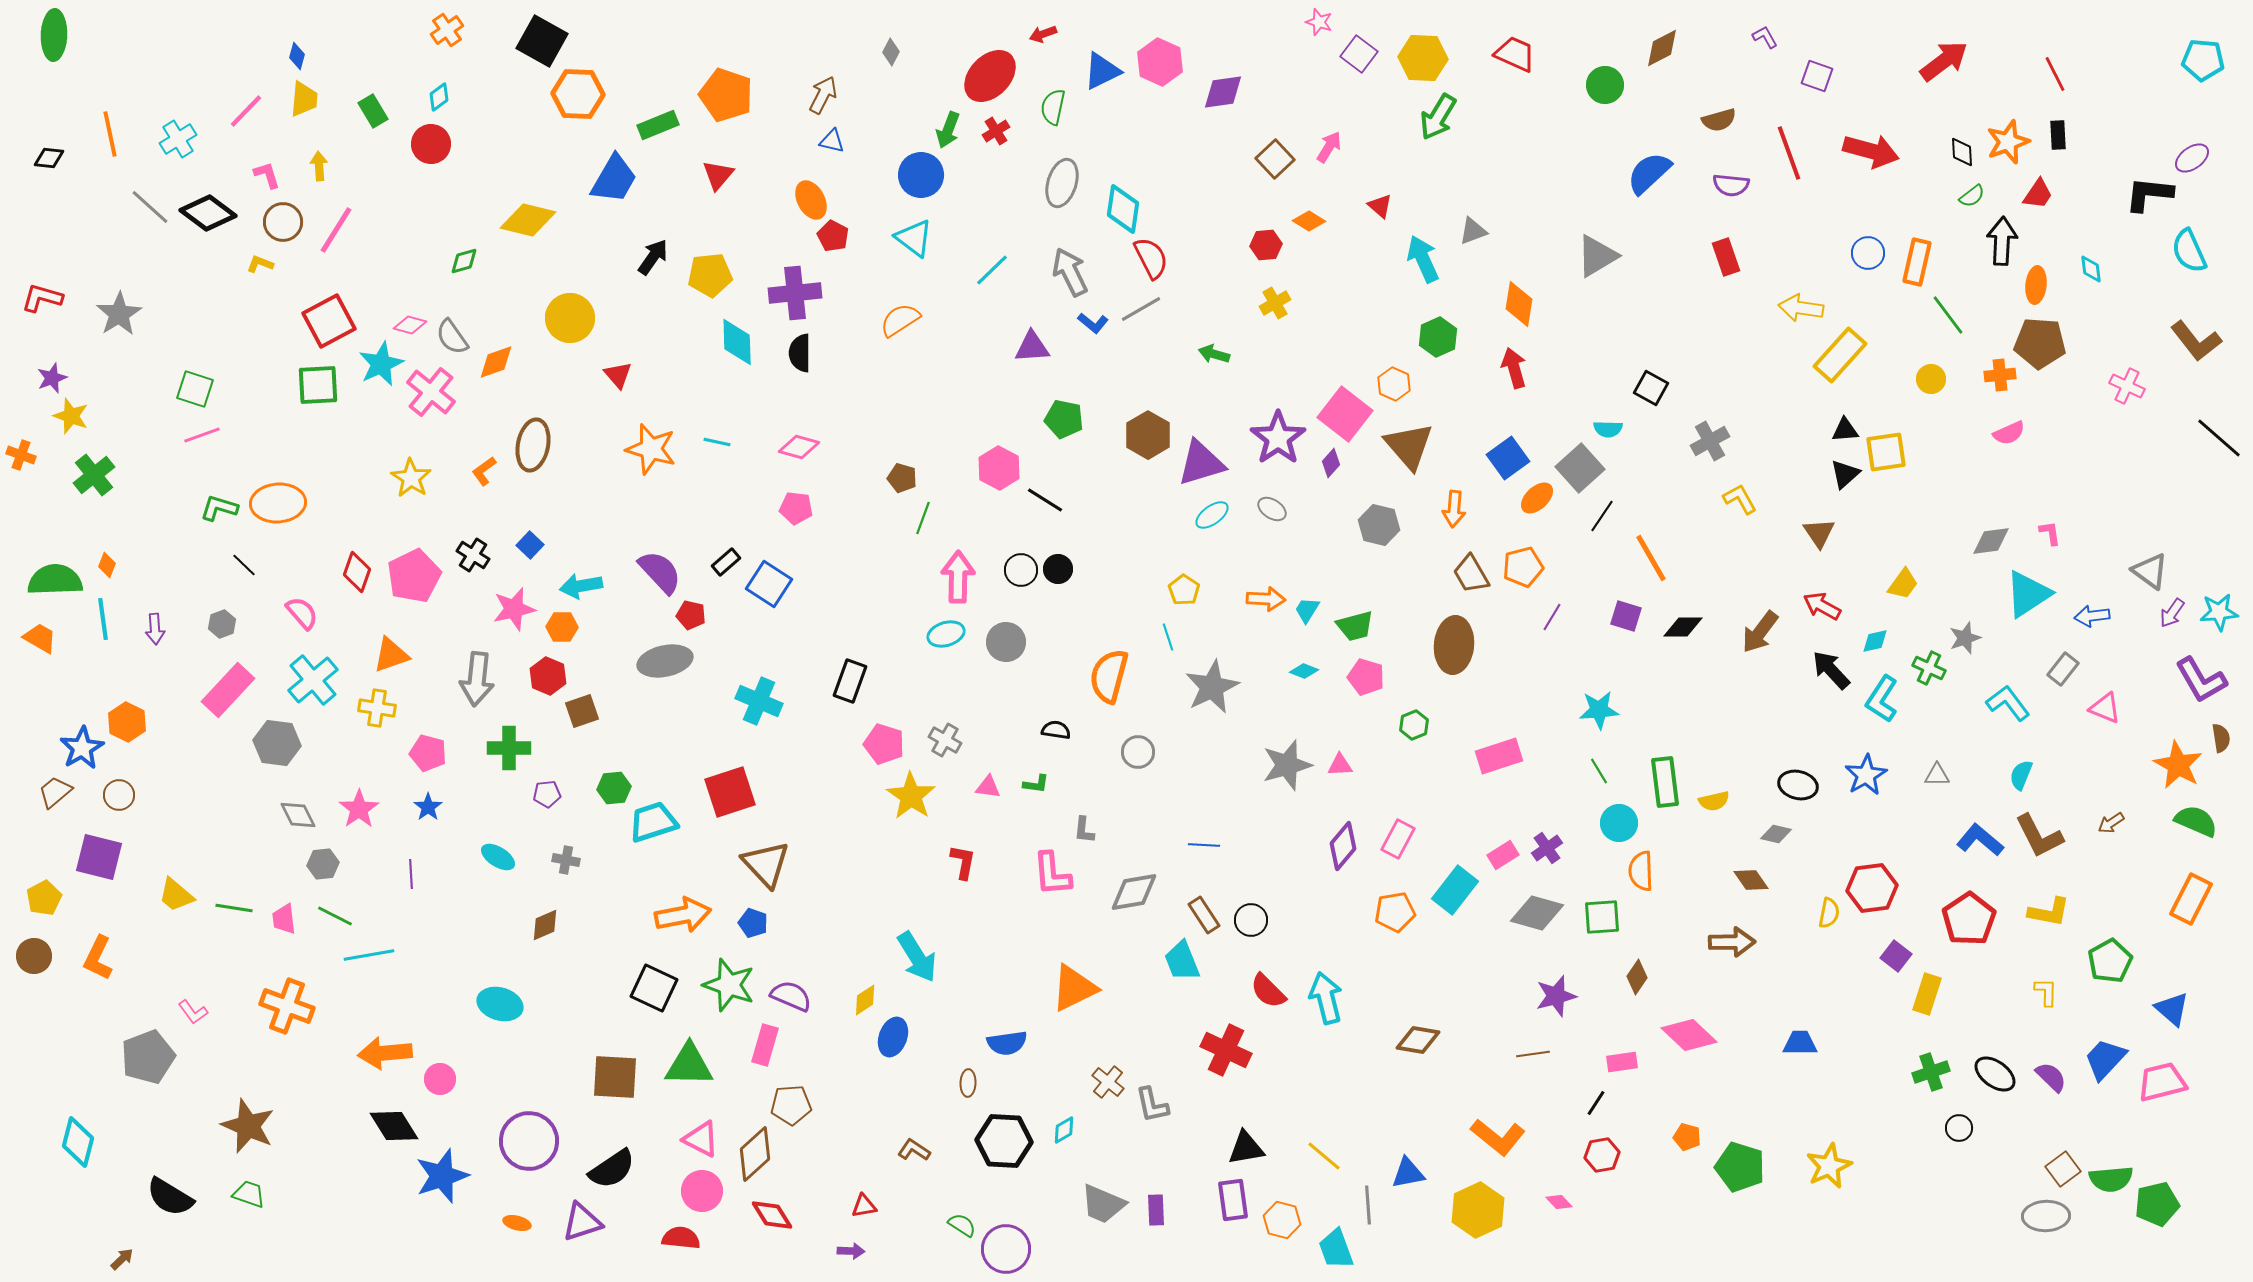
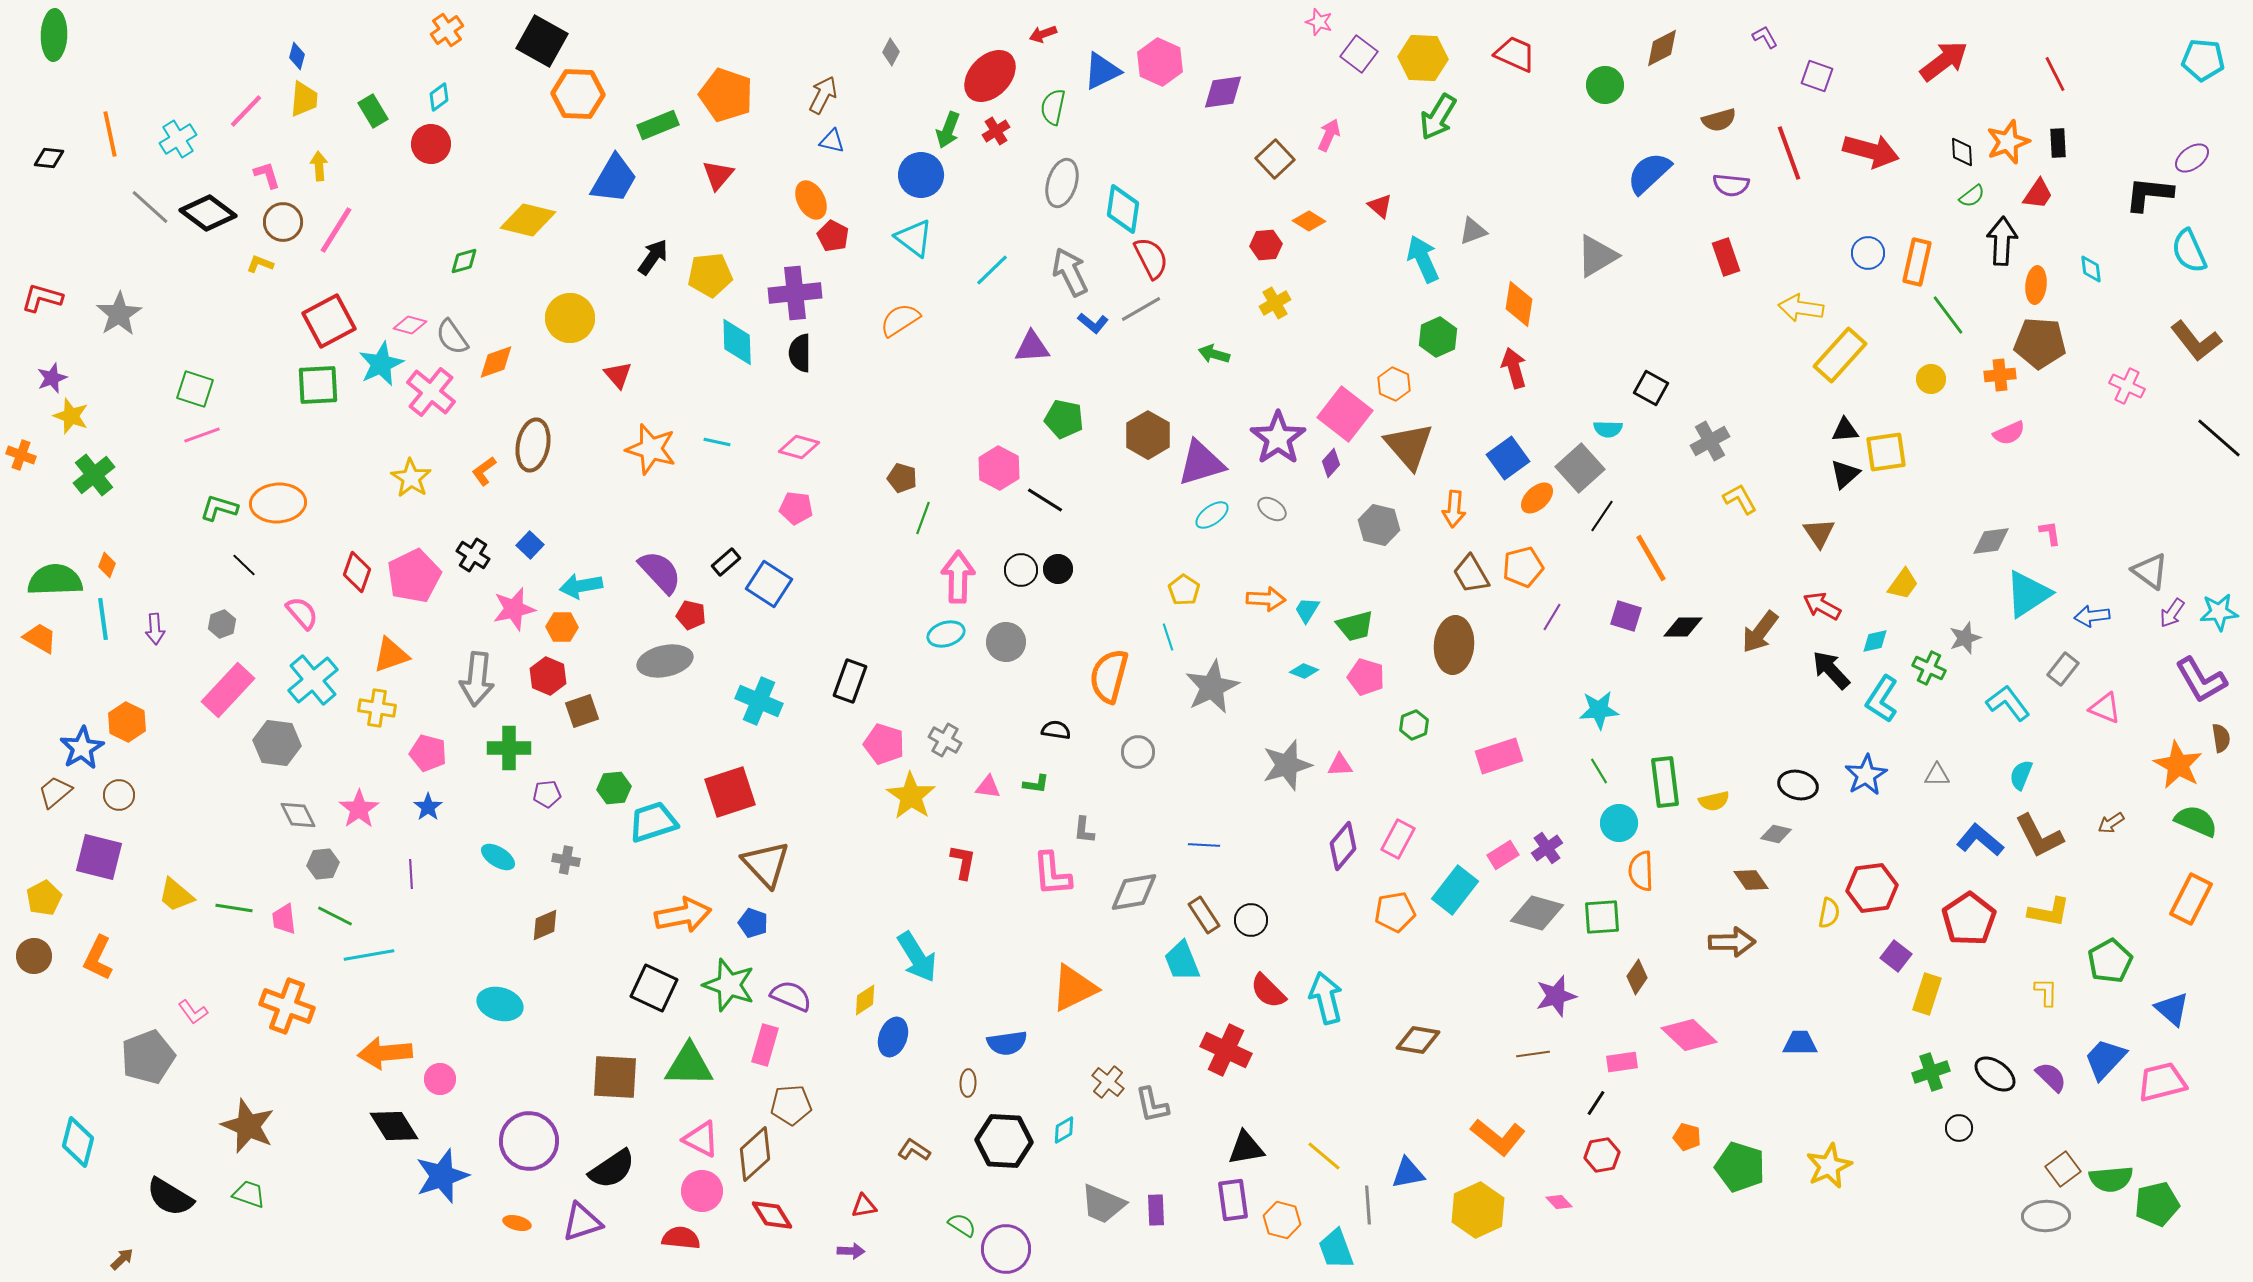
black rectangle at (2058, 135): moved 8 px down
pink arrow at (1329, 147): moved 12 px up; rotated 8 degrees counterclockwise
